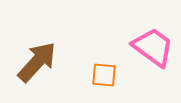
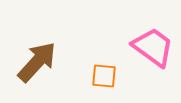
orange square: moved 1 px down
